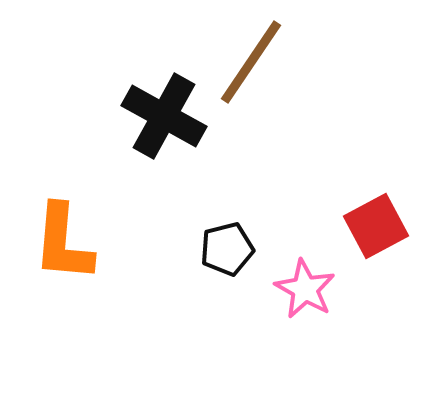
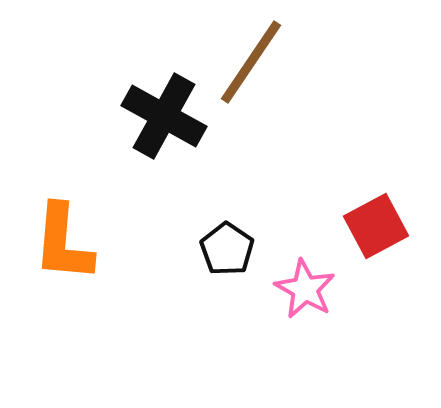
black pentagon: rotated 24 degrees counterclockwise
